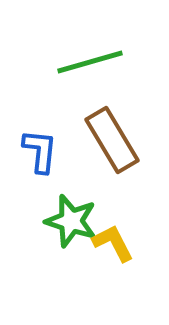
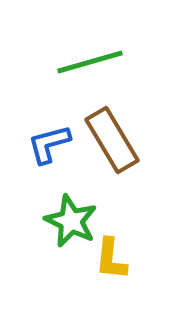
blue L-shape: moved 9 px right, 7 px up; rotated 111 degrees counterclockwise
green star: rotated 8 degrees clockwise
yellow L-shape: moved 2 px left, 16 px down; rotated 147 degrees counterclockwise
